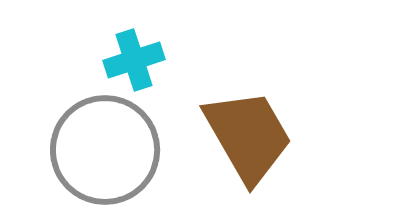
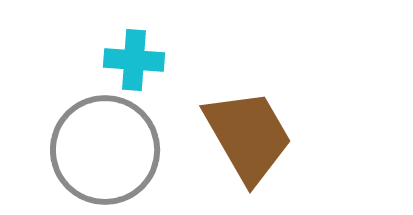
cyan cross: rotated 22 degrees clockwise
